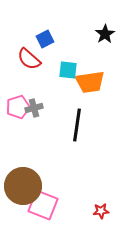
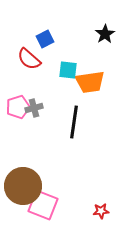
black line: moved 3 px left, 3 px up
